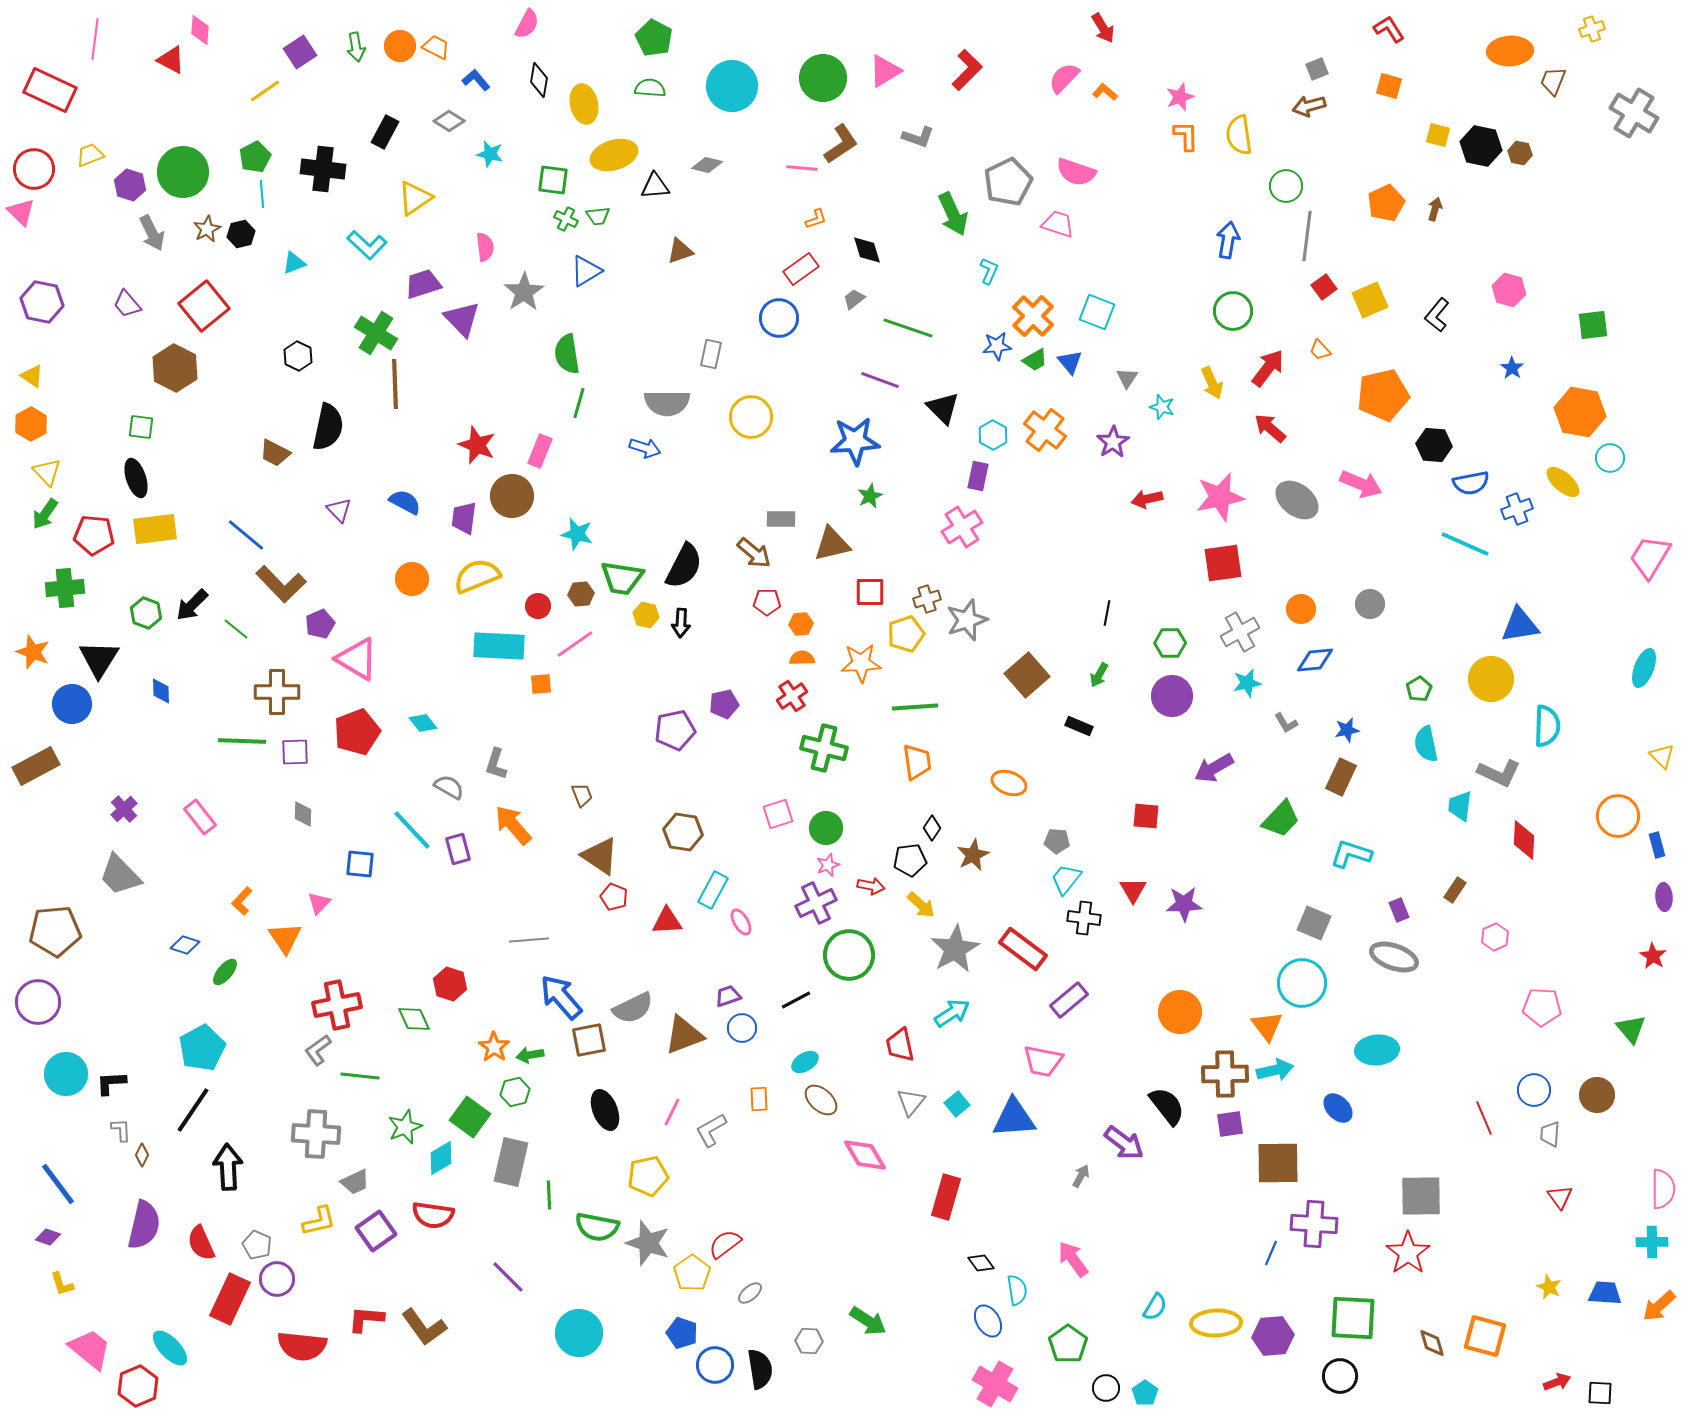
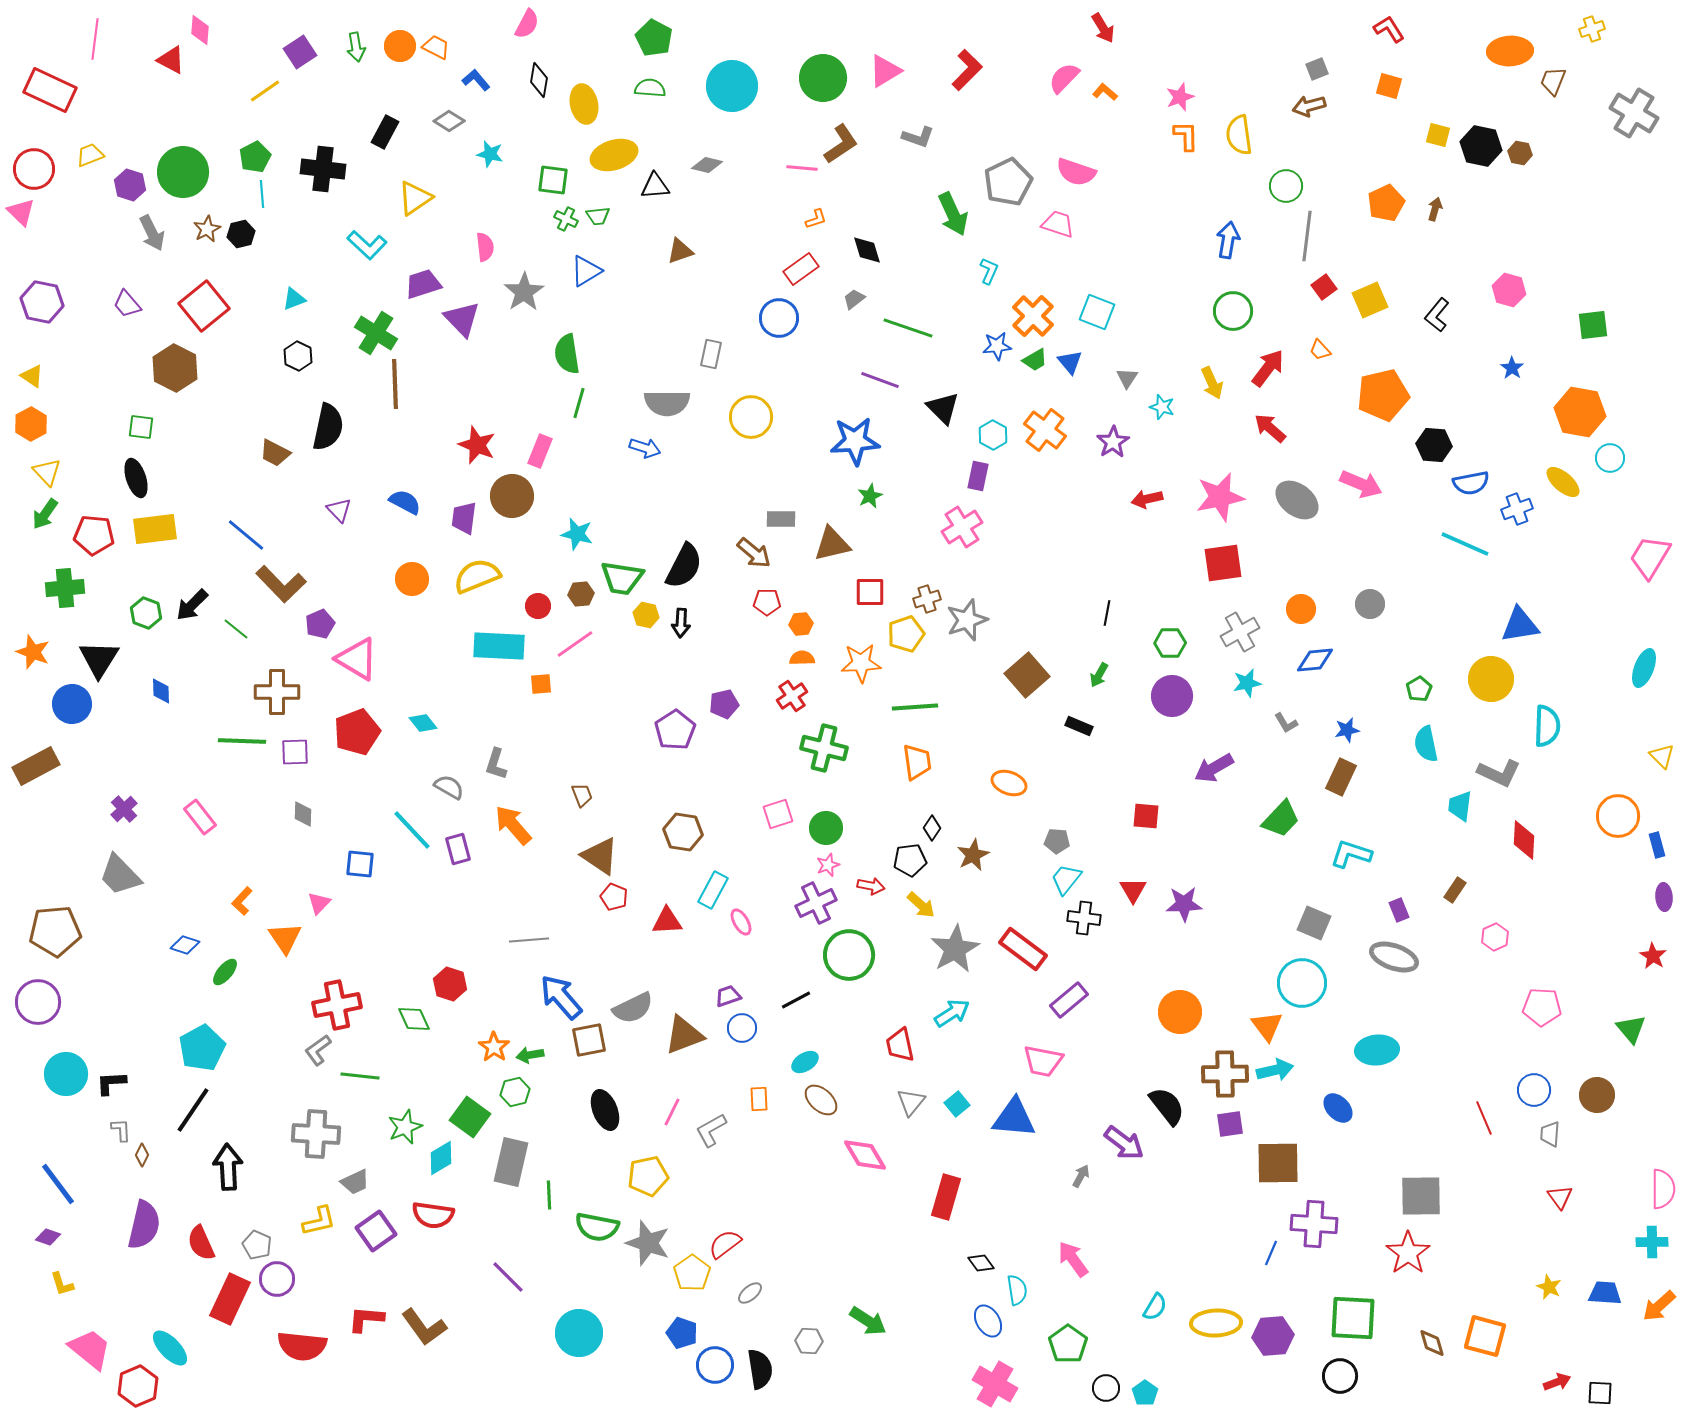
cyan triangle at (294, 263): moved 36 px down
purple pentagon at (675, 730): rotated 21 degrees counterclockwise
blue triangle at (1014, 1118): rotated 9 degrees clockwise
